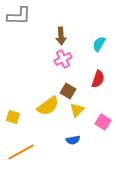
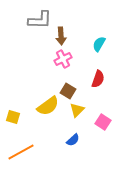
gray L-shape: moved 21 px right, 4 px down
blue semicircle: rotated 32 degrees counterclockwise
